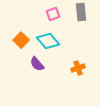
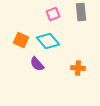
orange square: rotated 21 degrees counterclockwise
orange cross: rotated 24 degrees clockwise
